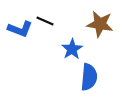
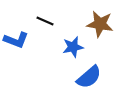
blue L-shape: moved 4 px left, 11 px down
blue star: moved 1 px right, 2 px up; rotated 20 degrees clockwise
blue semicircle: rotated 44 degrees clockwise
